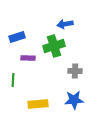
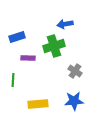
gray cross: rotated 32 degrees clockwise
blue star: moved 1 px down
